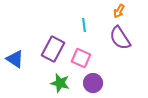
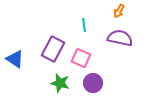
purple semicircle: rotated 135 degrees clockwise
